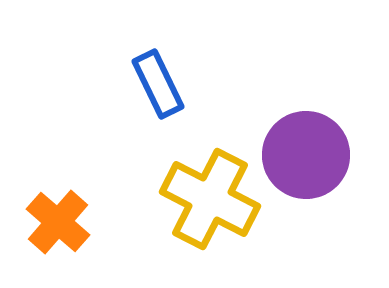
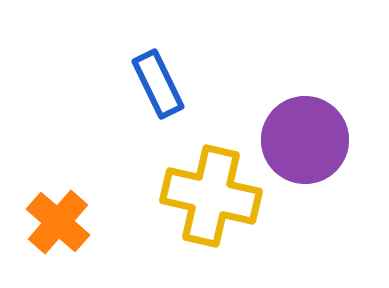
purple circle: moved 1 px left, 15 px up
yellow cross: moved 1 px right, 3 px up; rotated 14 degrees counterclockwise
